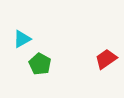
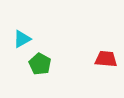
red trapezoid: rotated 40 degrees clockwise
